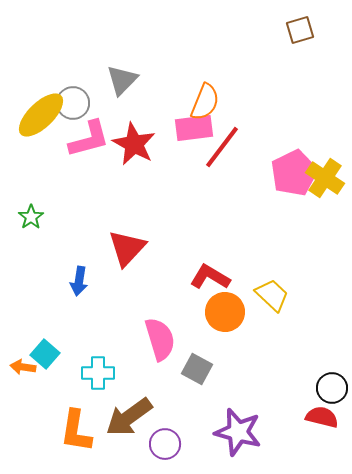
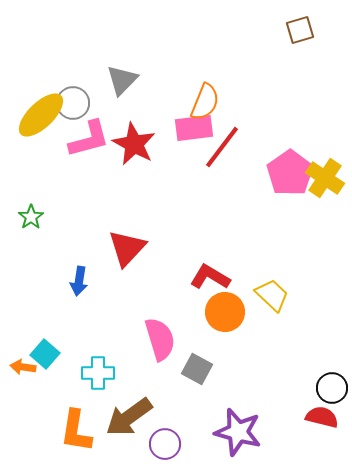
pink pentagon: moved 4 px left; rotated 9 degrees counterclockwise
